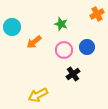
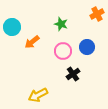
orange arrow: moved 2 px left
pink circle: moved 1 px left, 1 px down
